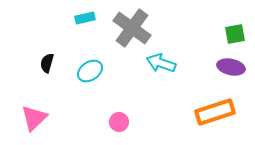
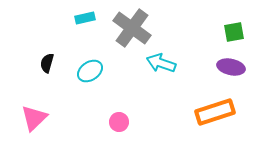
green square: moved 1 px left, 2 px up
